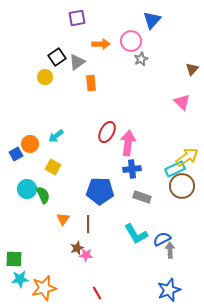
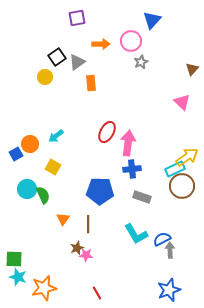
gray star: moved 3 px down
cyan star: moved 2 px left, 2 px up; rotated 24 degrees clockwise
